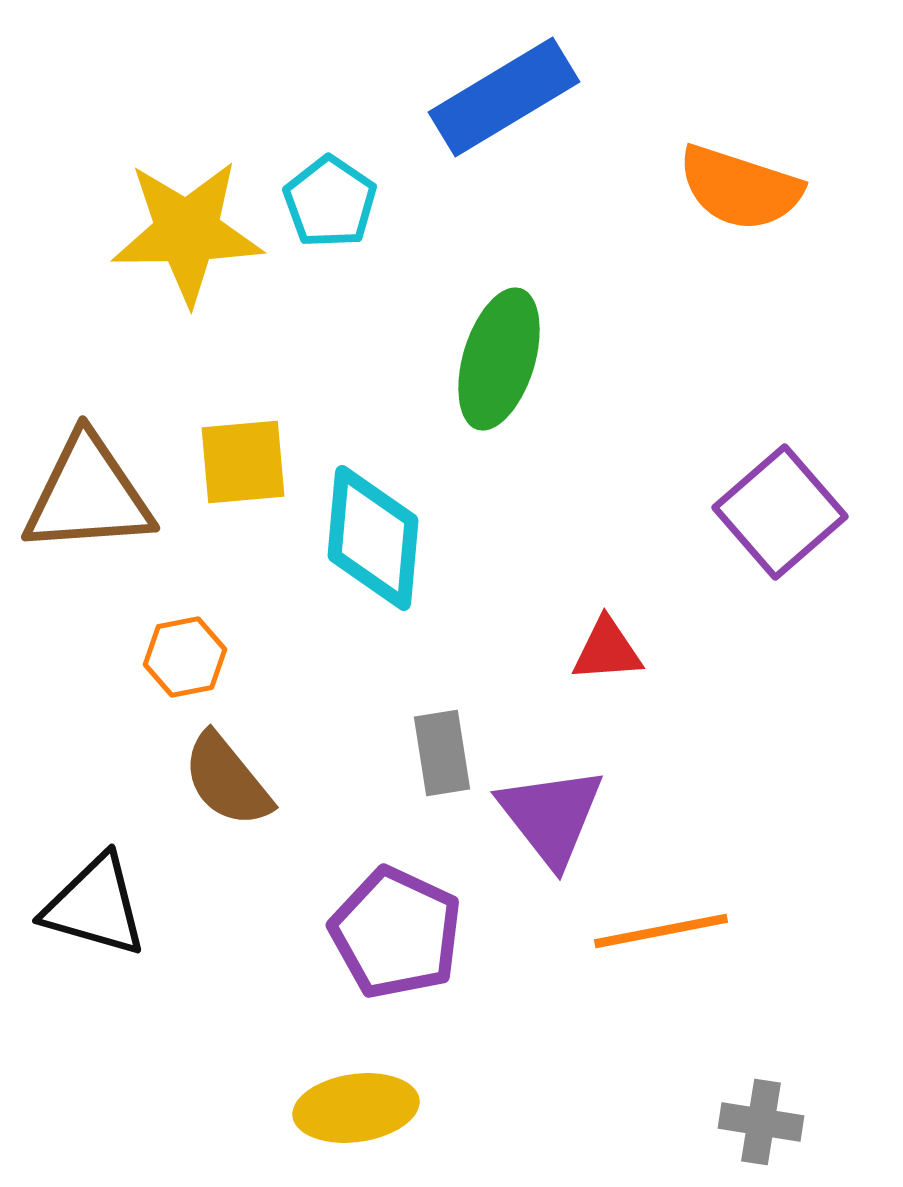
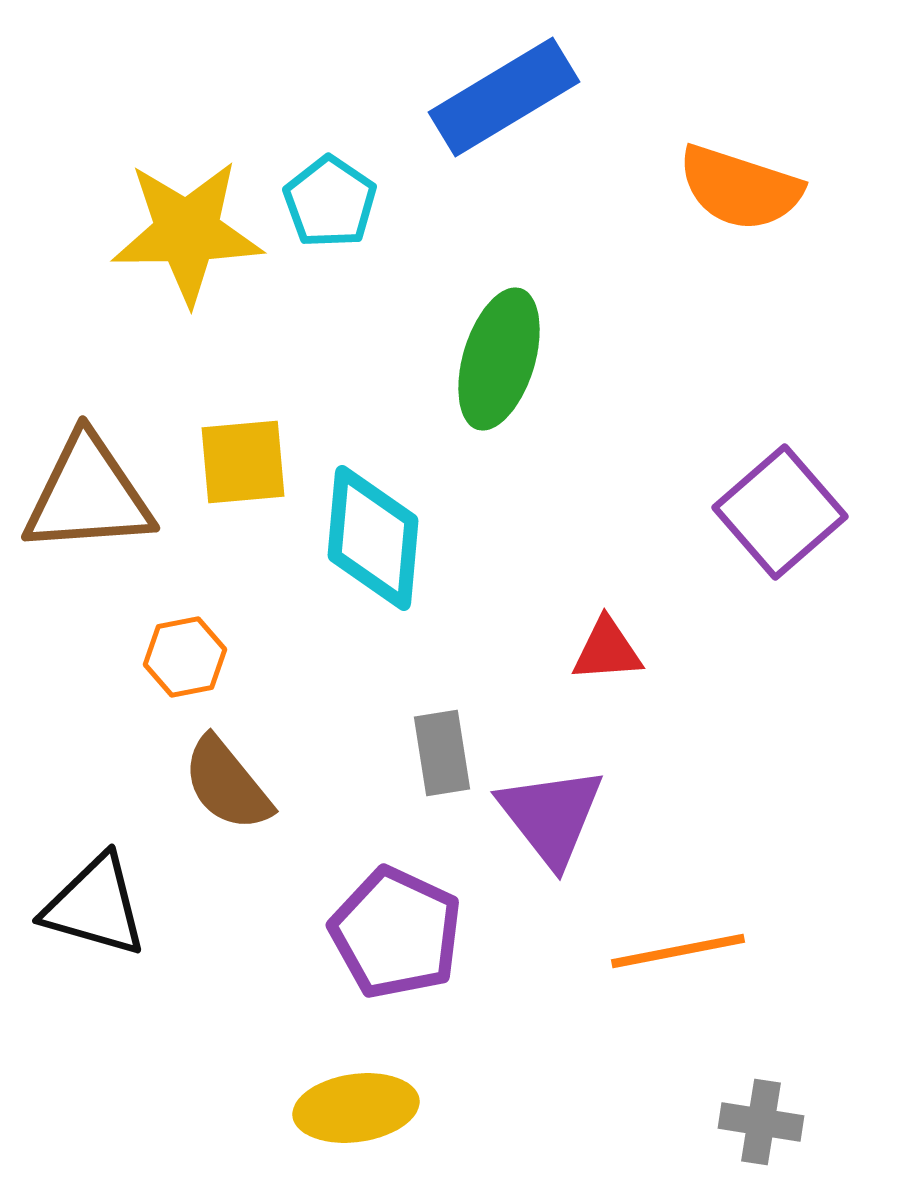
brown semicircle: moved 4 px down
orange line: moved 17 px right, 20 px down
